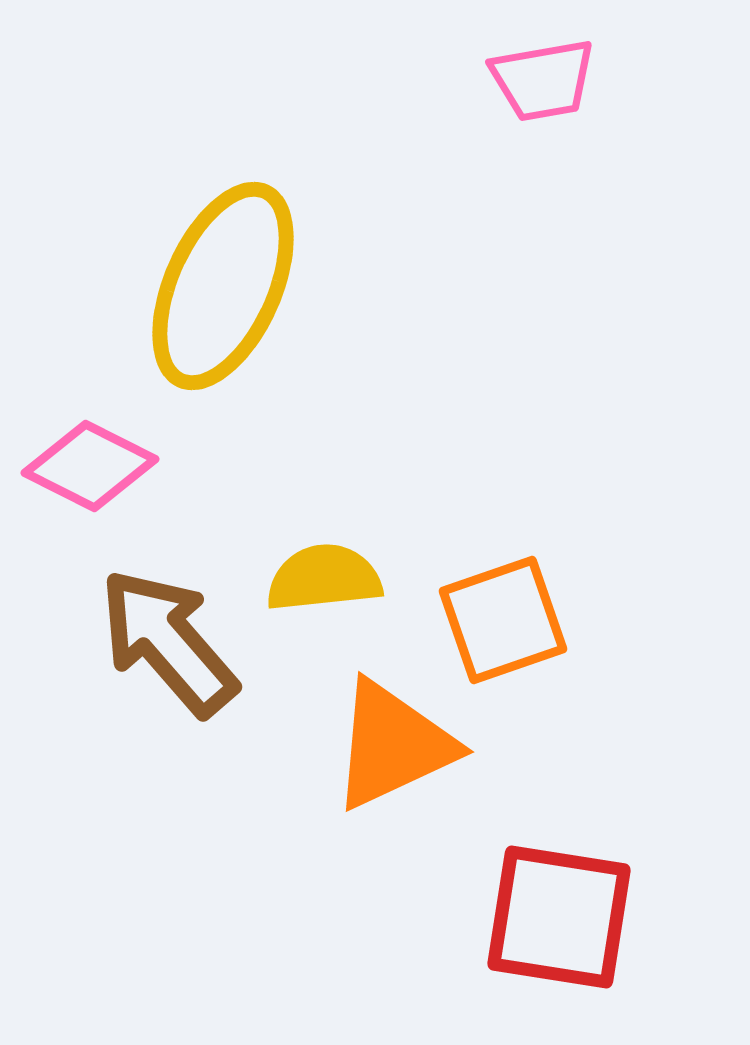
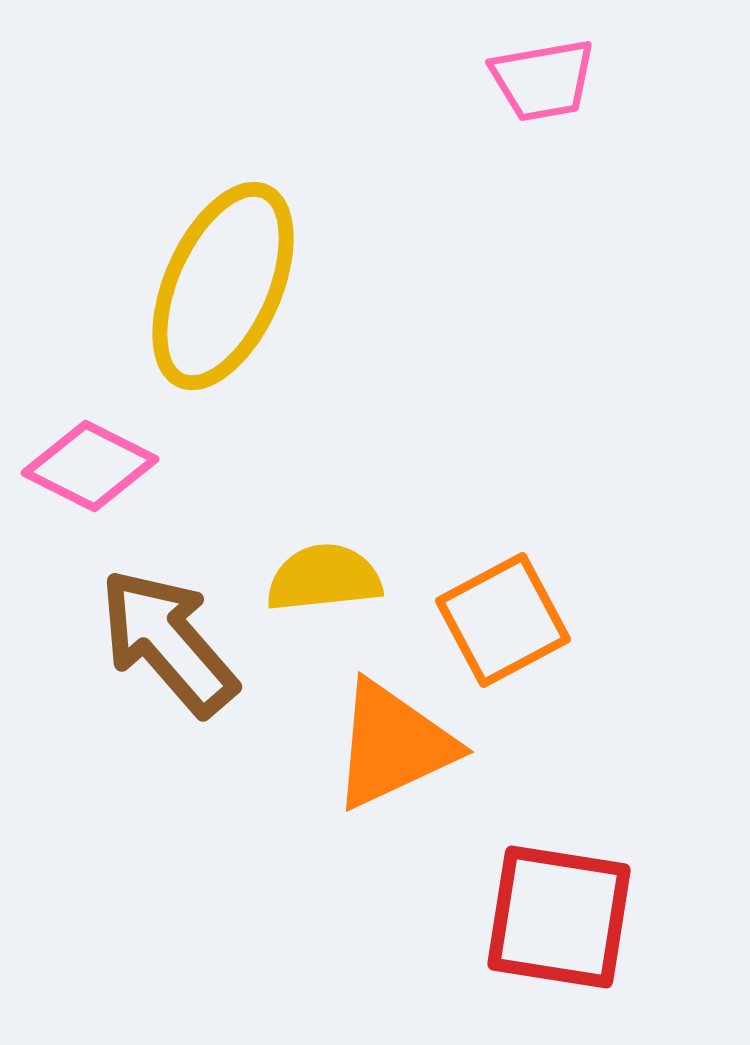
orange square: rotated 9 degrees counterclockwise
